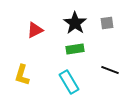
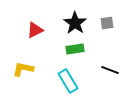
yellow L-shape: moved 1 px right, 6 px up; rotated 85 degrees clockwise
cyan rectangle: moved 1 px left, 1 px up
